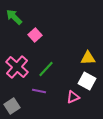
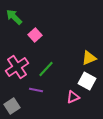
yellow triangle: moved 1 px right; rotated 21 degrees counterclockwise
pink cross: rotated 15 degrees clockwise
purple line: moved 3 px left, 1 px up
